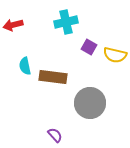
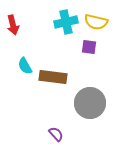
red arrow: rotated 90 degrees counterclockwise
purple square: rotated 21 degrees counterclockwise
yellow semicircle: moved 19 px left, 33 px up
cyan semicircle: rotated 18 degrees counterclockwise
purple semicircle: moved 1 px right, 1 px up
